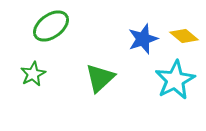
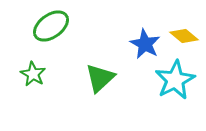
blue star: moved 2 px right, 5 px down; rotated 24 degrees counterclockwise
green star: rotated 15 degrees counterclockwise
